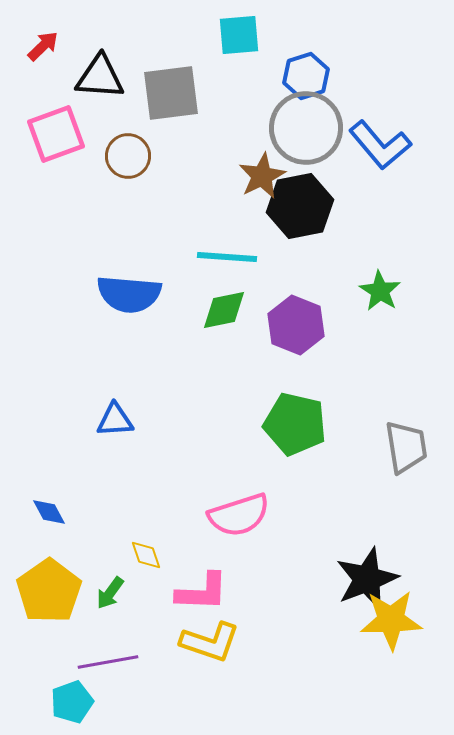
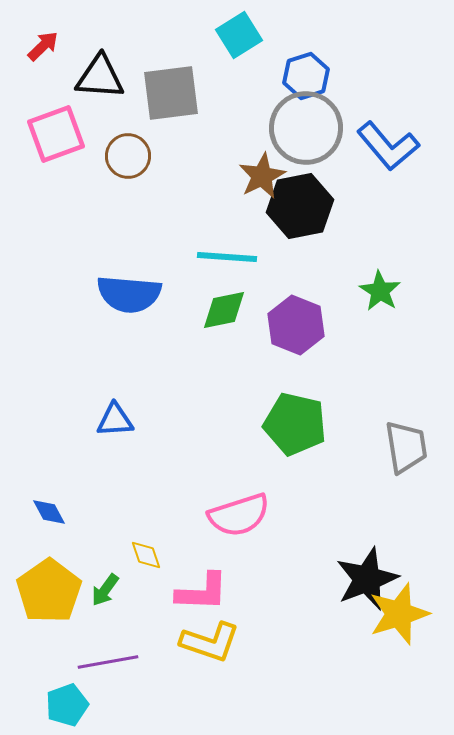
cyan square: rotated 27 degrees counterclockwise
blue L-shape: moved 8 px right, 1 px down
green arrow: moved 5 px left, 3 px up
yellow star: moved 8 px right, 6 px up; rotated 16 degrees counterclockwise
cyan pentagon: moved 5 px left, 3 px down
